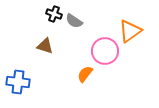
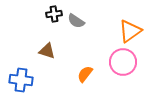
black cross: rotated 28 degrees counterclockwise
gray semicircle: moved 2 px right
brown triangle: moved 2 px right, 5 px down
pink circle: moved 18 px right, 11 px down
blue cross: moved 3 px right, 2 px up
